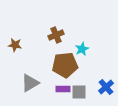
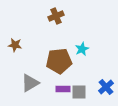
brown cross: moved 19 px up
brown pentagon: moved 6 px left, 4 px up
